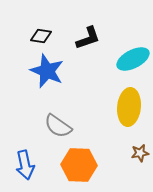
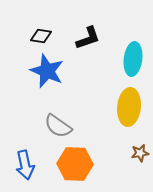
cyan ellipse: rotated 56 degrees counterclockwise
orange hexagon: moved 4 px left, 1 px up
